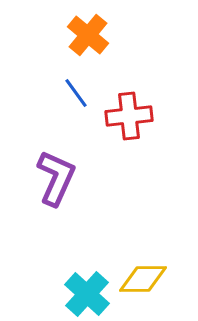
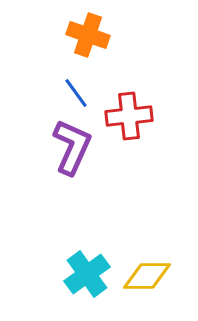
orange cross: rotated 21 degrees counterclockwise
purple L-shape: moved 16 px right, 31 px up
yellow diamond: moved 4 px right, 3 px up
cyan cross: moved 20 px up; rotated 12 degrees clockwise
